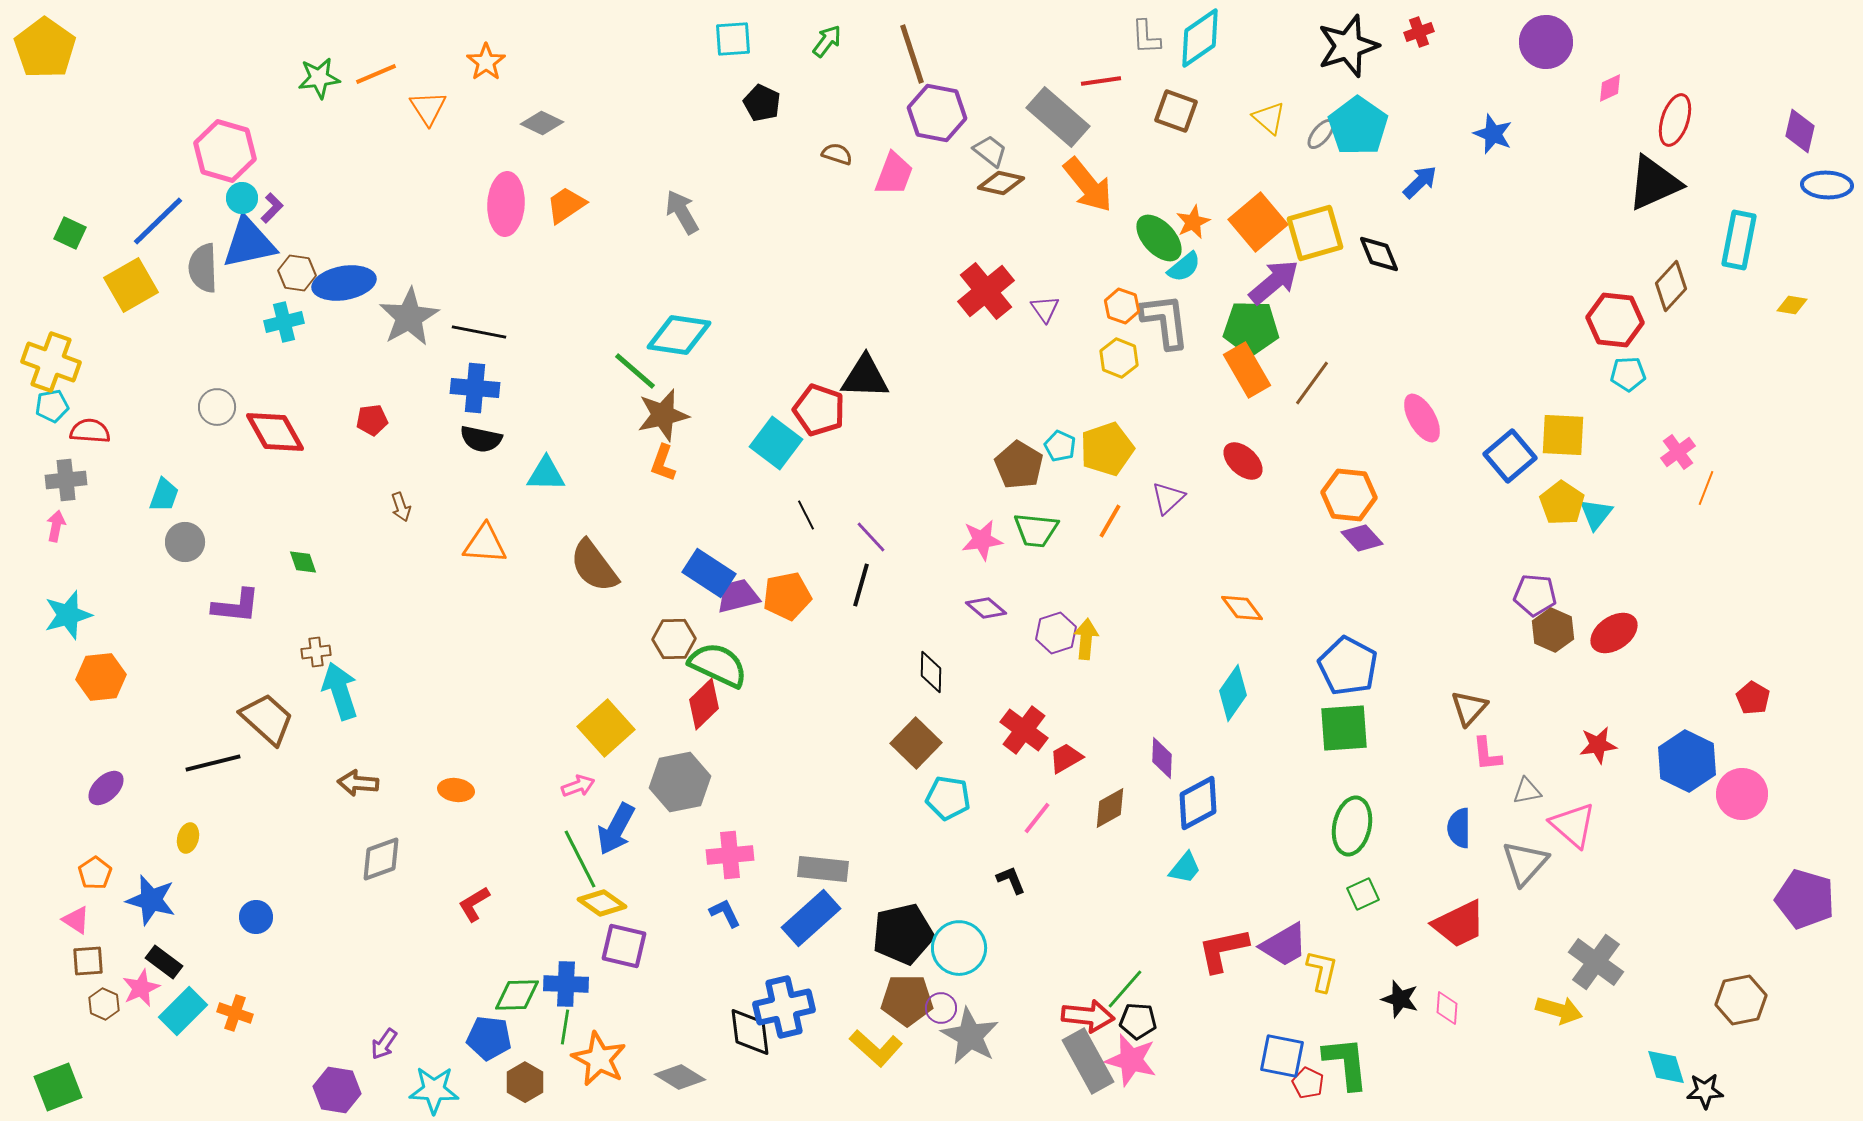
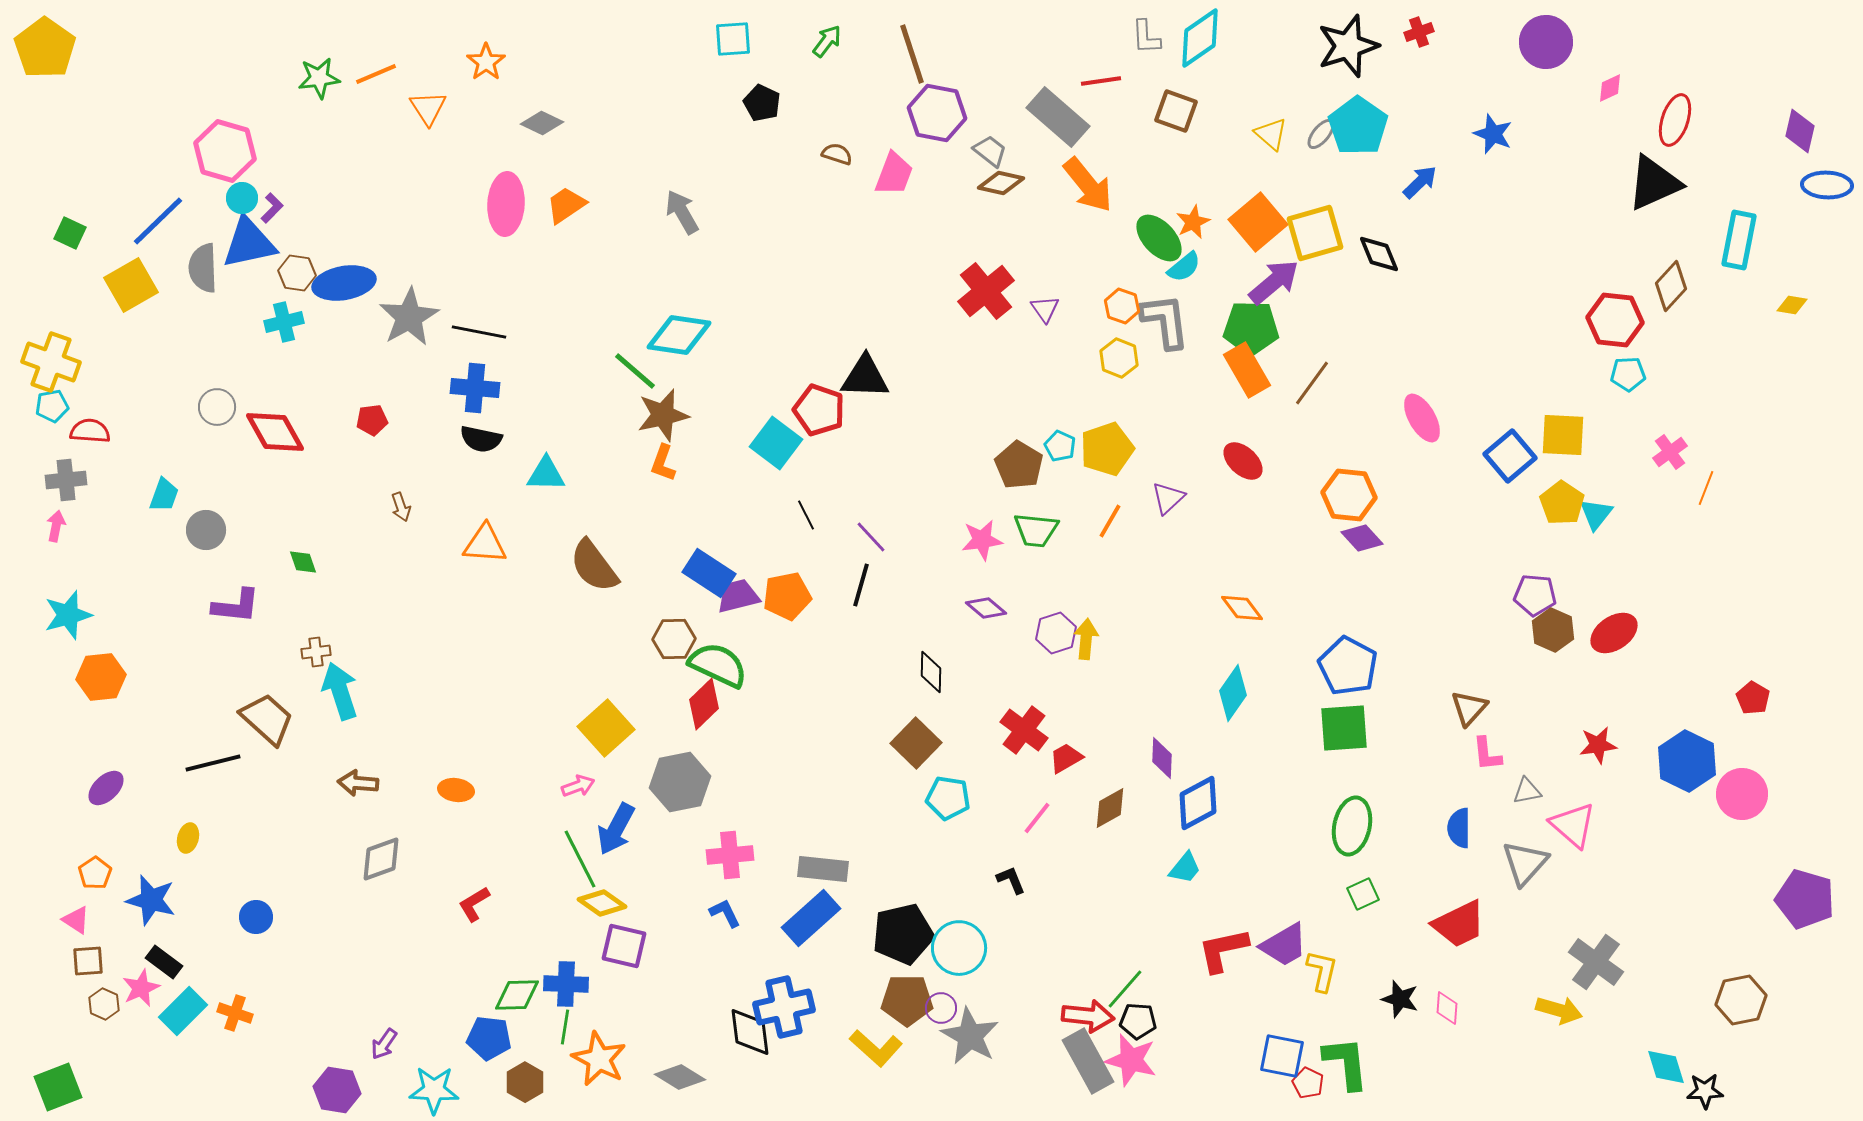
yellow triangle at (1269, 118): moved 2 px right, 16 px down
pink cross at (1678, 452): moved 8 px left
gray circle at (185, 542): moved 21 px right, 12 px up
